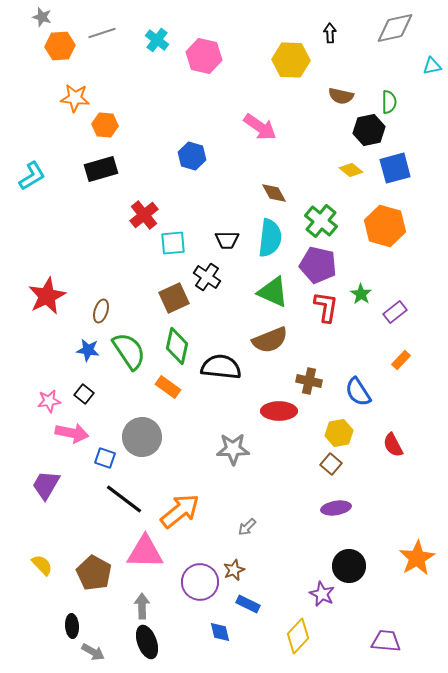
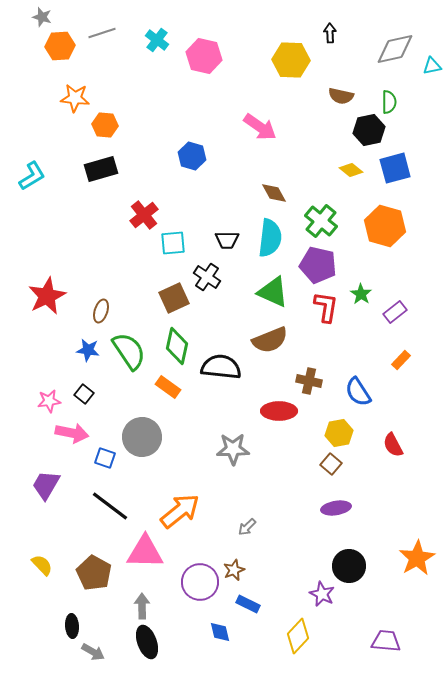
gray diamond at (395, 28): moved 21 px down
black line at (124, 499): moved 14 px left, 7 px down
